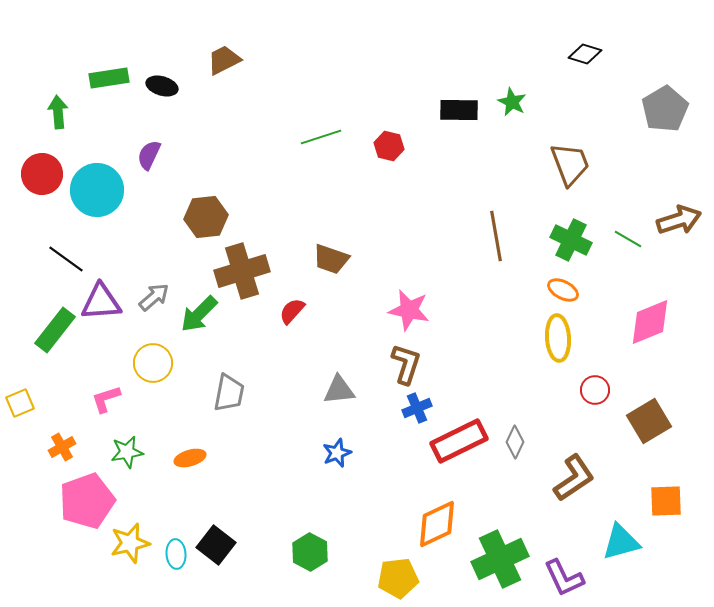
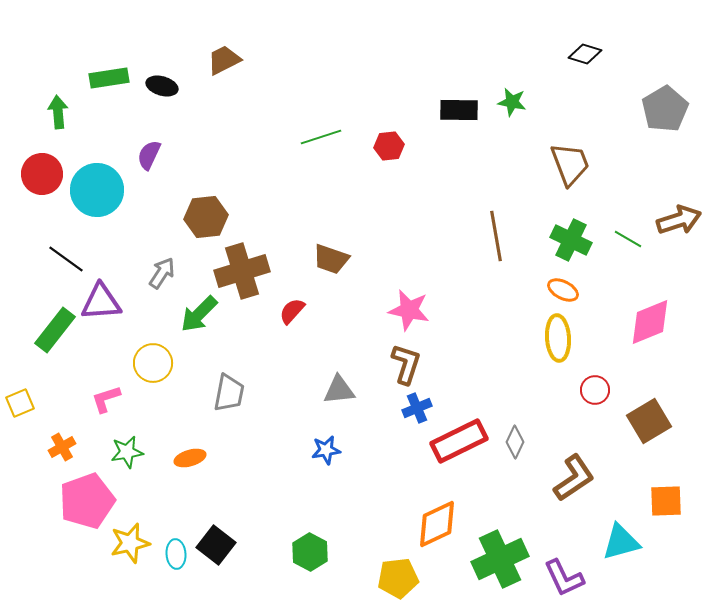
green star at (512, 102): rotated 16 degrees counterclockwise
red hexagon at (389, 146): rotated 20 degrees counterclockwise
gray arrow at (154, 297): moved 8 px right, 24 px up; rotated 16 degrees counterclockwise
blue star at (337, 453): moved 11 px left, 3 px up; rotated 12 degrees clockwise
